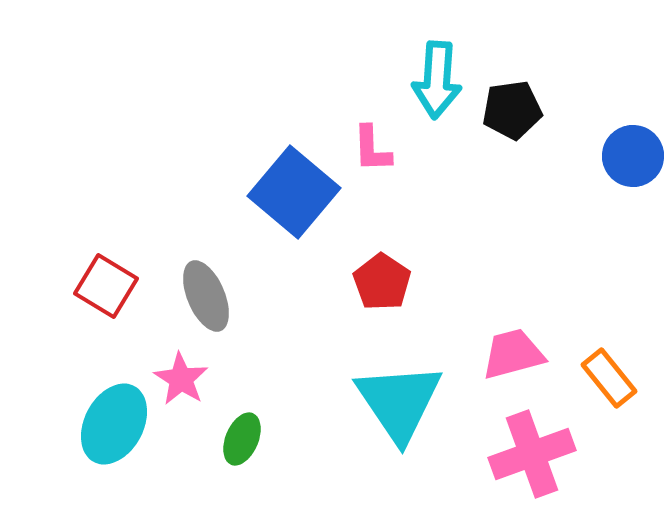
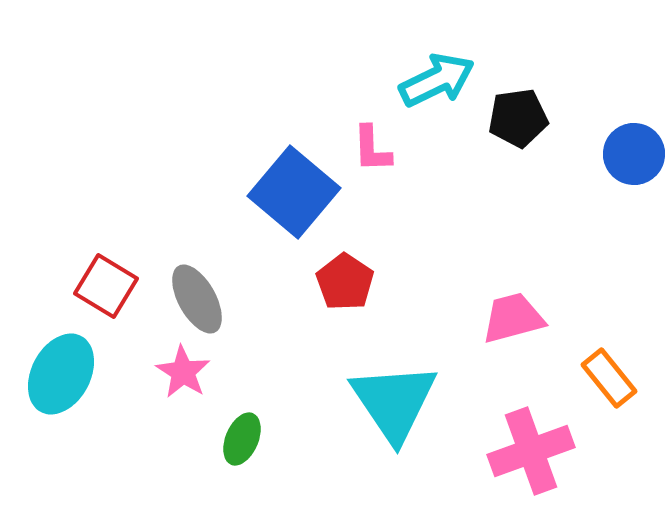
cyan arrow: rotated 120 degrees counterclockwise
black pentagon: moved 6 px right, 8 px down
blue circle: moved 1 px right, 2 px up
red pentagon: moved 37 px left
gray ellipse: moved 9 px left, 3 px down; rotated 6 degrees counterclockwise
pink trapezoid: moved 36 px up
pink star: moved 2 px right, 7 px up
cyan triangle: moved 5 px left
cyan ellipse: moved 53 px left, 50 px up
pink cross: moved 1 px left, 3 px up
